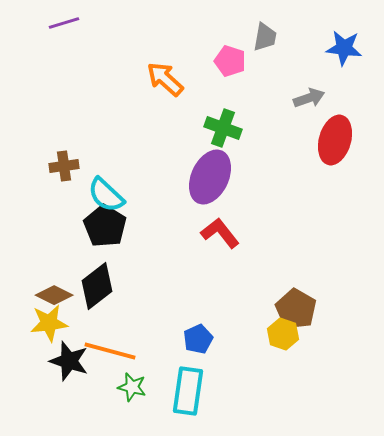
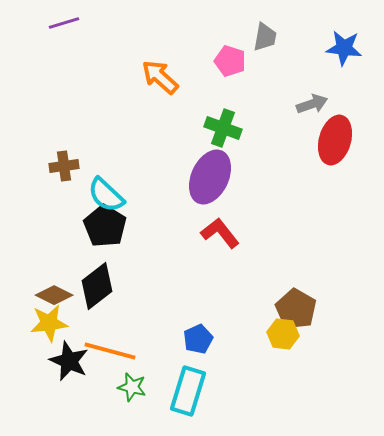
orange arrow: moved 5 px left, 2 px up
gray arrow: moved 3 px right, 6 px down
yellow hexagon: rotated 12 degrees counterclockwise
black star: rotated 6 degrees clockwise
cyan rectangle: rotated 9 degrees clockwise
